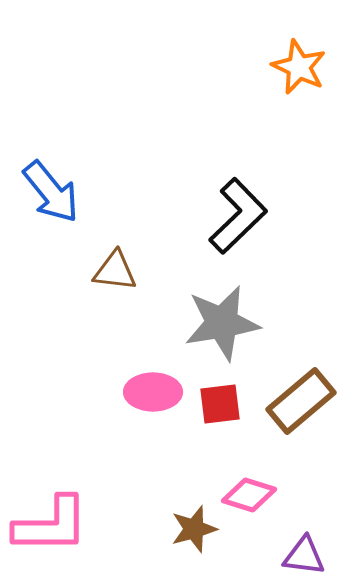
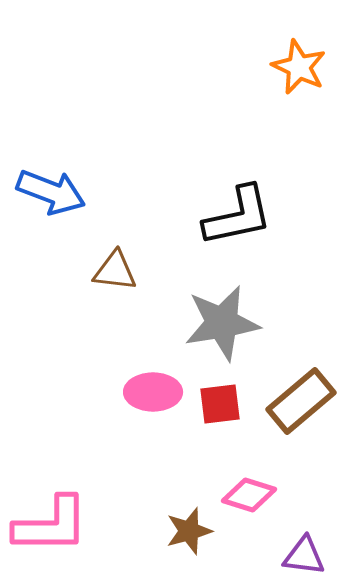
blue arrow: rotated 30 degrees counterclockwise
black L-shape: rotated 32 degrees clockwise
brown star: moved 5 px left, 2 px down
